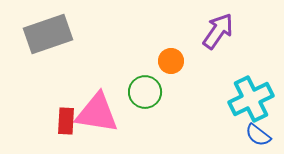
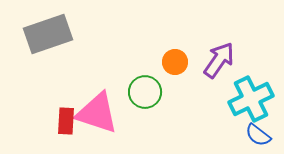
purple arrow: moved 1 px right, 29 px down
orange circle: moved 4 px right, 1 px down
pink triangle: rotated 9 degrees clockwise
